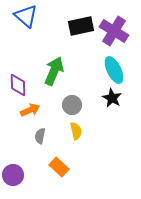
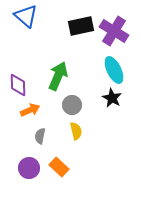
green arrow: moved 4 px right, 5 px down
purple circle: moved 16 px right, 7 px up
